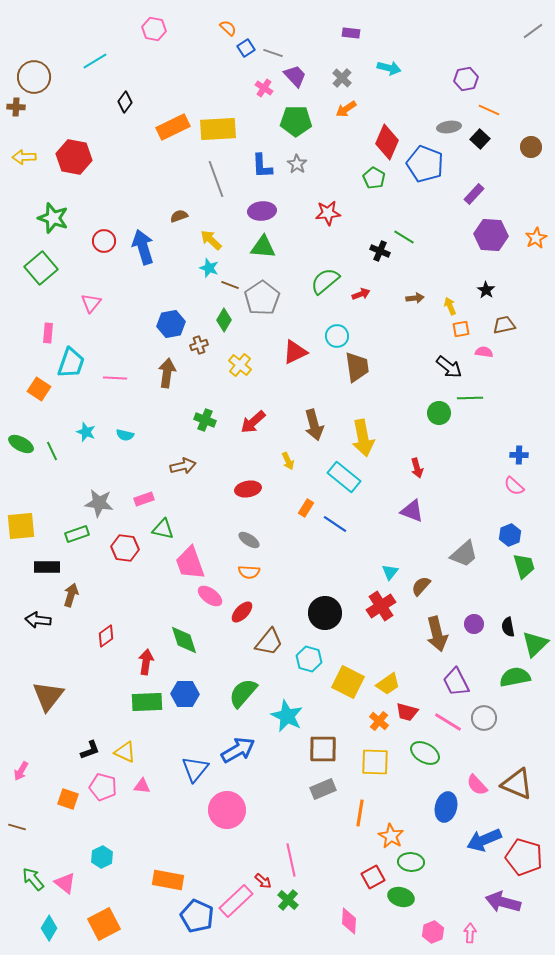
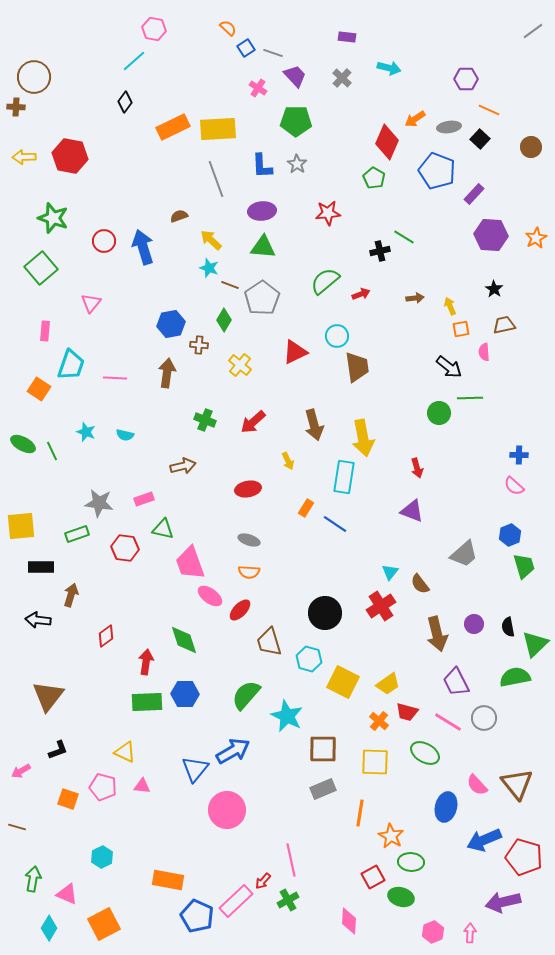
purple rectangle at (351, 33): moved 4 px left, 4 px down
cyan line at (95, 61): moved 39 px right; rotated 10 degrees counterclockwise
purple hexagon at (466, 79): rotated 10 degrees clockwise
pink cross at (264, 88): moved 6 px left
orange arrow at (346, 109): moved 69 px right, 10 px down
red hexagon at (74, 157): moved 4 px left, 1 px up
blue pentagon at (425, 164): moved 12 px right, 7 px down
black cross at (380, 251): rotated 36 degrees counterclockwise
black star at (486, 290): moved 8 px right, 1 px up
pink rectangle at (48, 333): moved 3 px left, 2 px up
brown cross at (199, 345): rotated 24 degrees clockwise
pink semicircle at (484, 352): rotated 102 degrees counterclockwise
cyan trapezoid at (71, 363): moved 2 px down
green ellipse at (21, 444): moved 2 px right
cyan rectangle at (344, 477): rotated 60 degrees clockwise
gray ellipse at (249, 540): rotated 15 degrees counterclockwise
black rectangle at (47, 567): moved 6 px left
brown semicircle at (421, 586): moved 1 px left, 2 px up; rotated 80 degrees counterclockwise
red ellipse at (242, 612): moved 2 px left, 2 px up
brown trapezoid at (269, 642): rotated 124 degrees clockwise
yellow square at (348, 682): moved 5 px left
green semicircle at (243, 693): moved 3 px right, 2 px down
black L-shape at (90, 750): moved 32 px left
blue arrow at (238, 750): moved 5 px left, 1 px down
pink arrow at (21, 771): rotated 30 degrees clockwise
brown triangle at (517, 784): rotated 28 degrees clockwise
green arrow at (33, 879): rotated 50 degrees clockwise
red arrow at (263, 881): rotated 90 degrees clockwise
pink triangle at (65, 883): moved 2 px right, 11 px down; rotated 15 degrees counterclockwise
green cross at (288, 900): rotated 20 degrees clockwise
purple arrow at (503, 902): rotated 28 degrees counterclockwise
